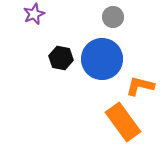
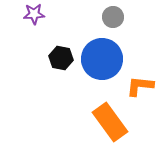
purple star: rotated 20 degrees clockwise
orange L-shape: rotated 8 degrees counterclockwise
orange rectangle: moved 13 px left
